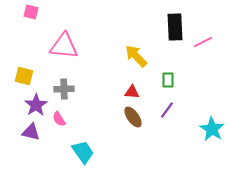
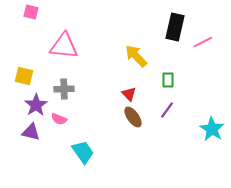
black rectangle: rotated 16 degrees clockwise
red triangle: moved 3 px left, 2 px down; rotated 42 degrees clockwise
pink semicircle: rotated 35 degrees counterclockwise
